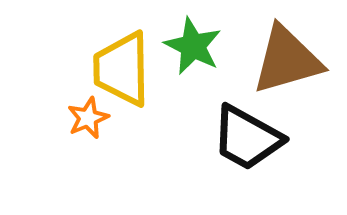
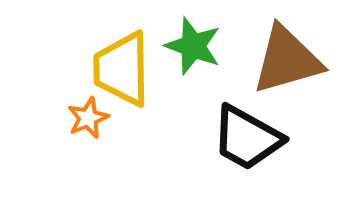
green star: rotated 6 degrees counterclockwise
